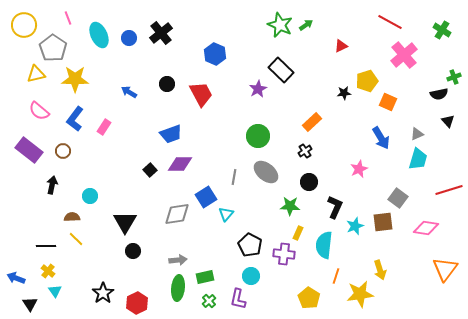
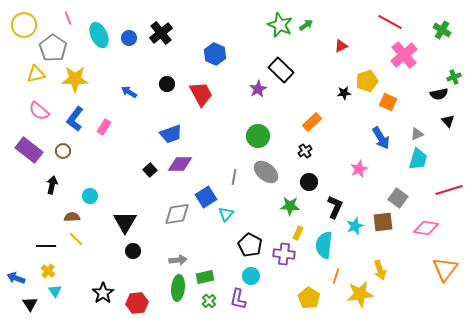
red hexagon at (137, 303): rotated 20 degrees clockwise
